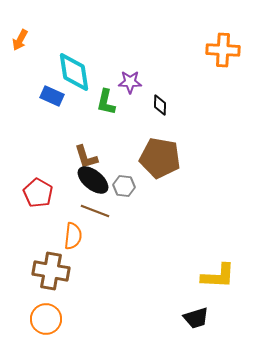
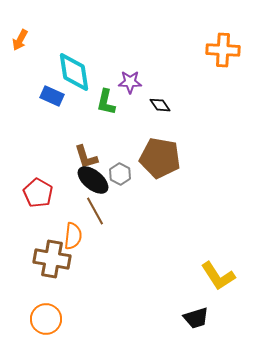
black diamond: rotated 35 degrees counterclockwise
gray hexagon: moved 4 px left, 12 px up; rotated 20 degrees clockwise
brown line: rotated 40 degrees clockwise
brown cross: moved 1 px right, 12 px up
yellow L-shape: rotated 54 degrees clockwise
